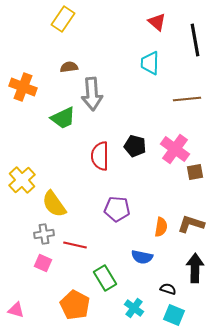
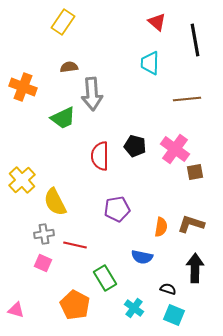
yellow rectangle: moved 3 px down
yellow semicircle: moved 1 px right, 2 px up; rotated 8 degrees clockwise
purple pentagon: rotated 15 degrees counterclockwise
